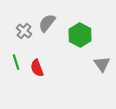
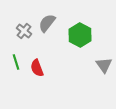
gray triangle: moved 2 px right, 1 px down
